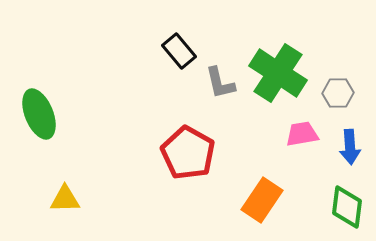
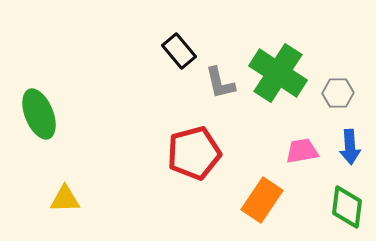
pink trapezoid: moved 17 px down
red pentagon: moved 6 px right; rotated 28 degrees clockwise
